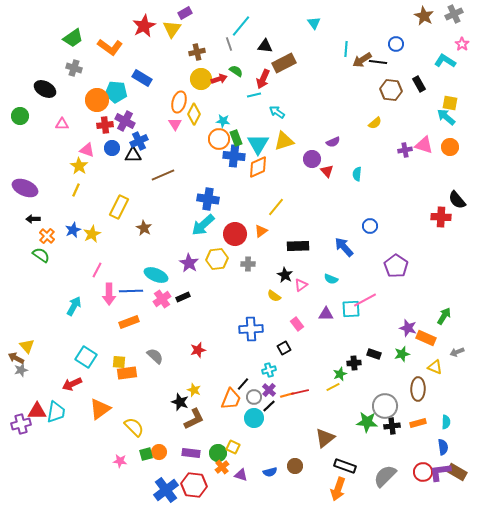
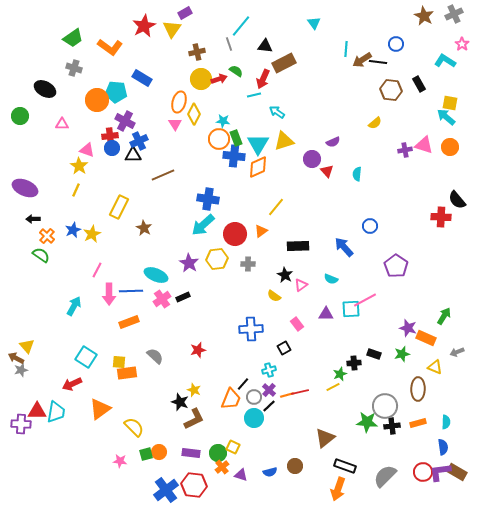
red cross at (105, 125): moved 5 px right, 11 px down
purple cross at (21, 424): rotated 18 degrees clockwise
